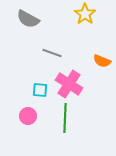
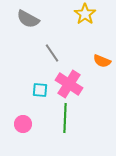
gray line: rotated 36 degrees clockwise
pink circle: moved 5 px left, 8 px down
